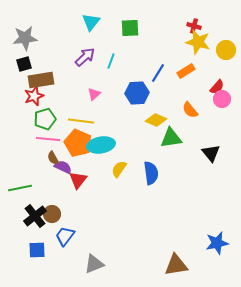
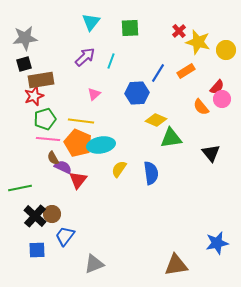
red cross: moved 15 px left, 5 px down; rotated 32 degrees clockwise
orange semicircle: moved 11 px right, 3 px up
black cross: rotated 10 degrees counterclockwise
